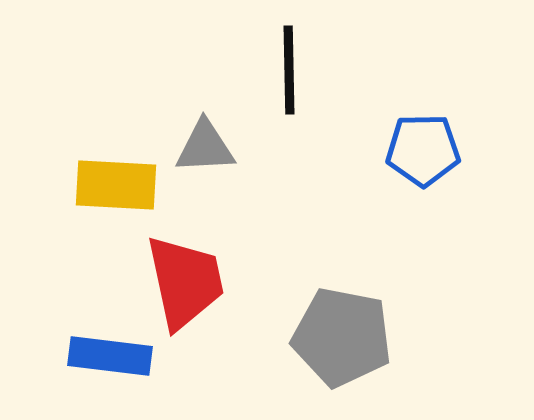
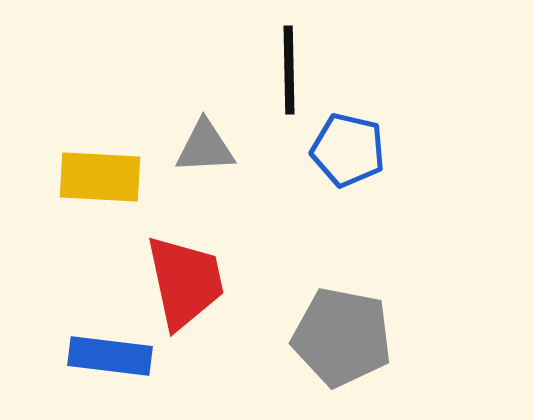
blue pentagon: moved 75 px left; rotated 14 degrees clockwise
yellow rectangle: moved 16 px left, 8 px up
